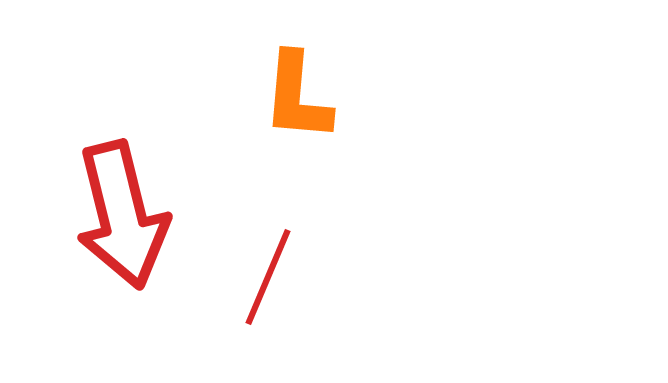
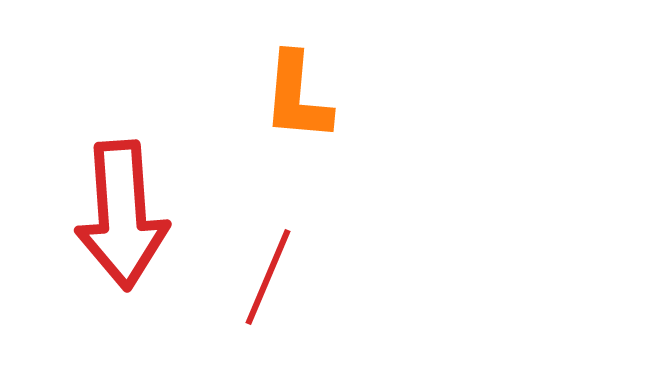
red arrow: rotated 10 degrees clockwise
